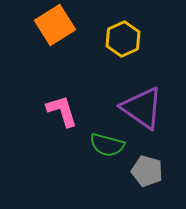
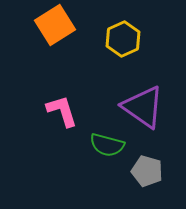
purple triangle: moved 1 px right, 1 px up
